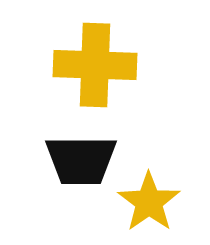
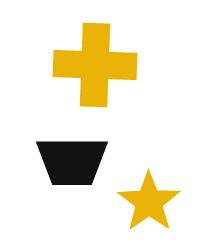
black trapezoid: moved 9 px left, 1 px down
